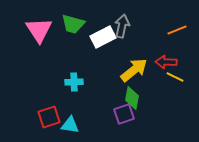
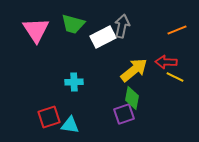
pink triangle: moved 3 px left
